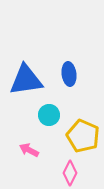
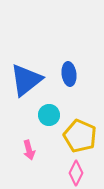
blue triangle: rotated 30 degrees counterclockwise
yellow pentagon: moved 3 px left
pink arrow: rotated 132 degrees counterclockwise
pink diamond: moved 6 px right
